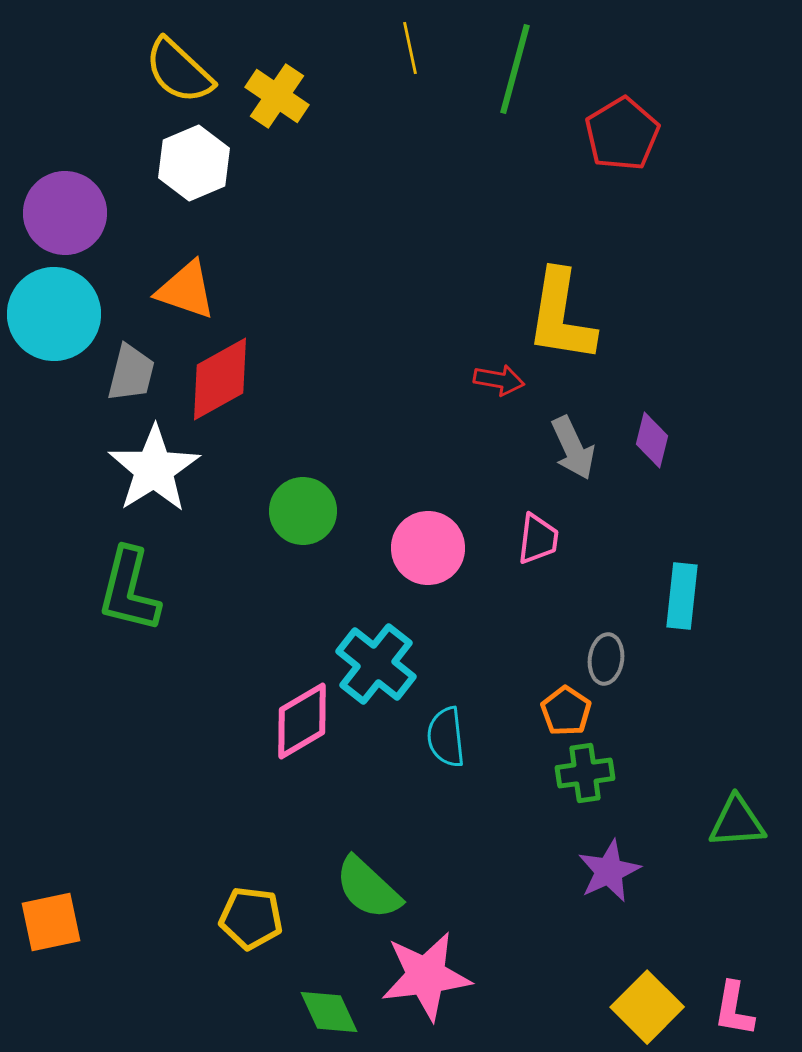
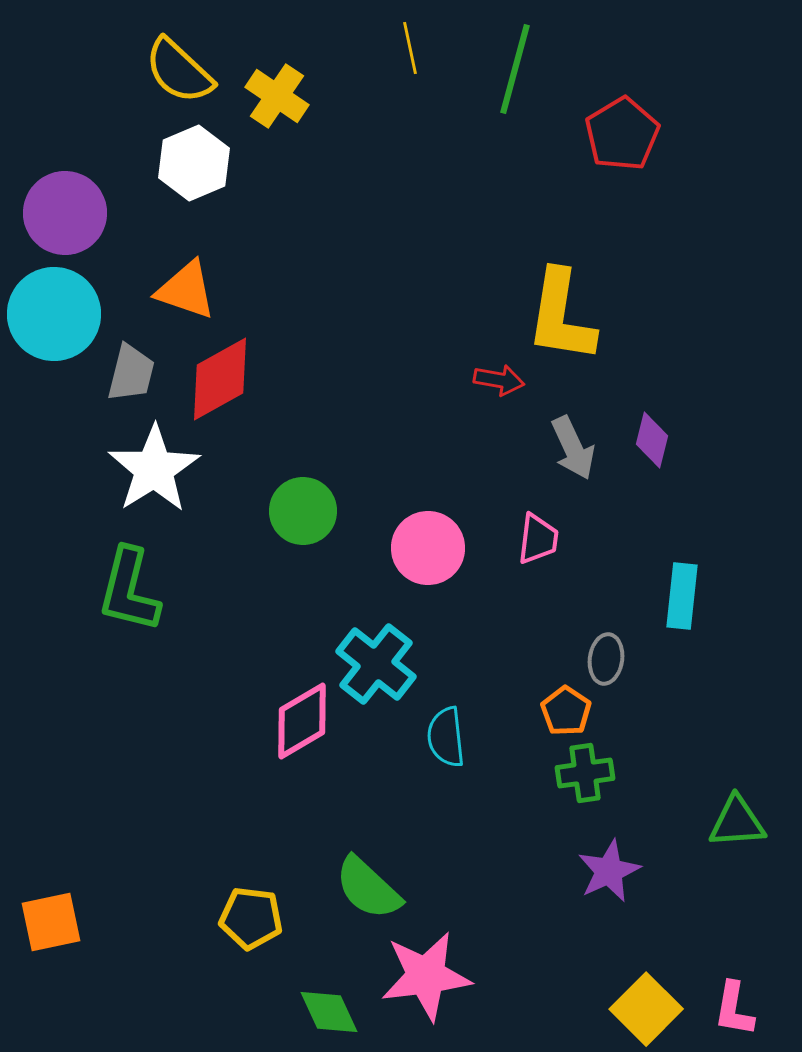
yellow square: moved 1 px left, 2 px down
